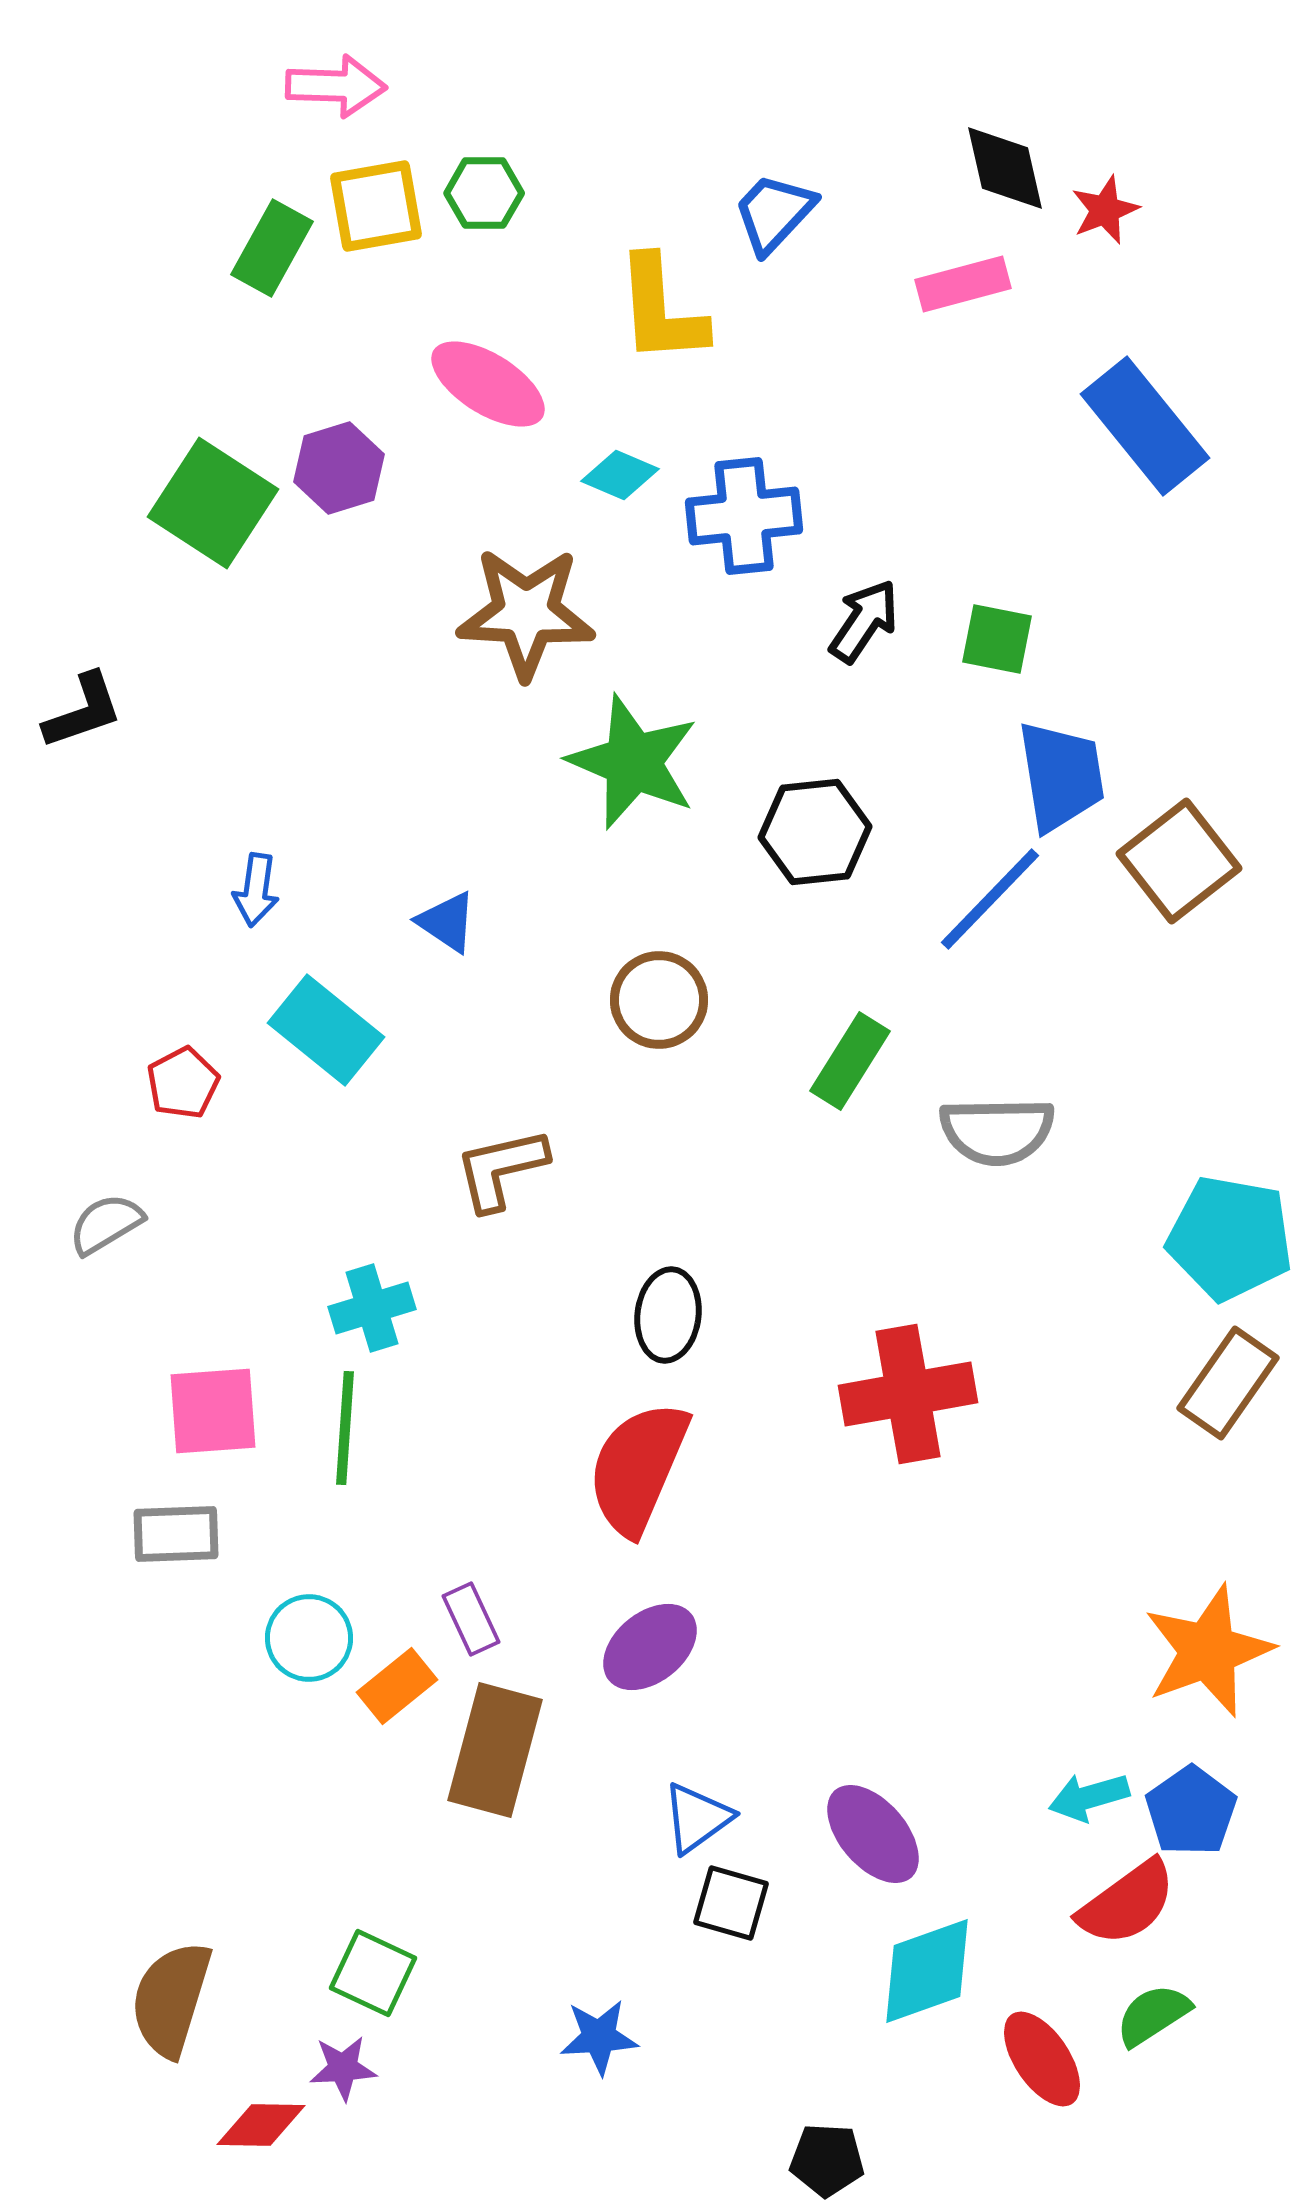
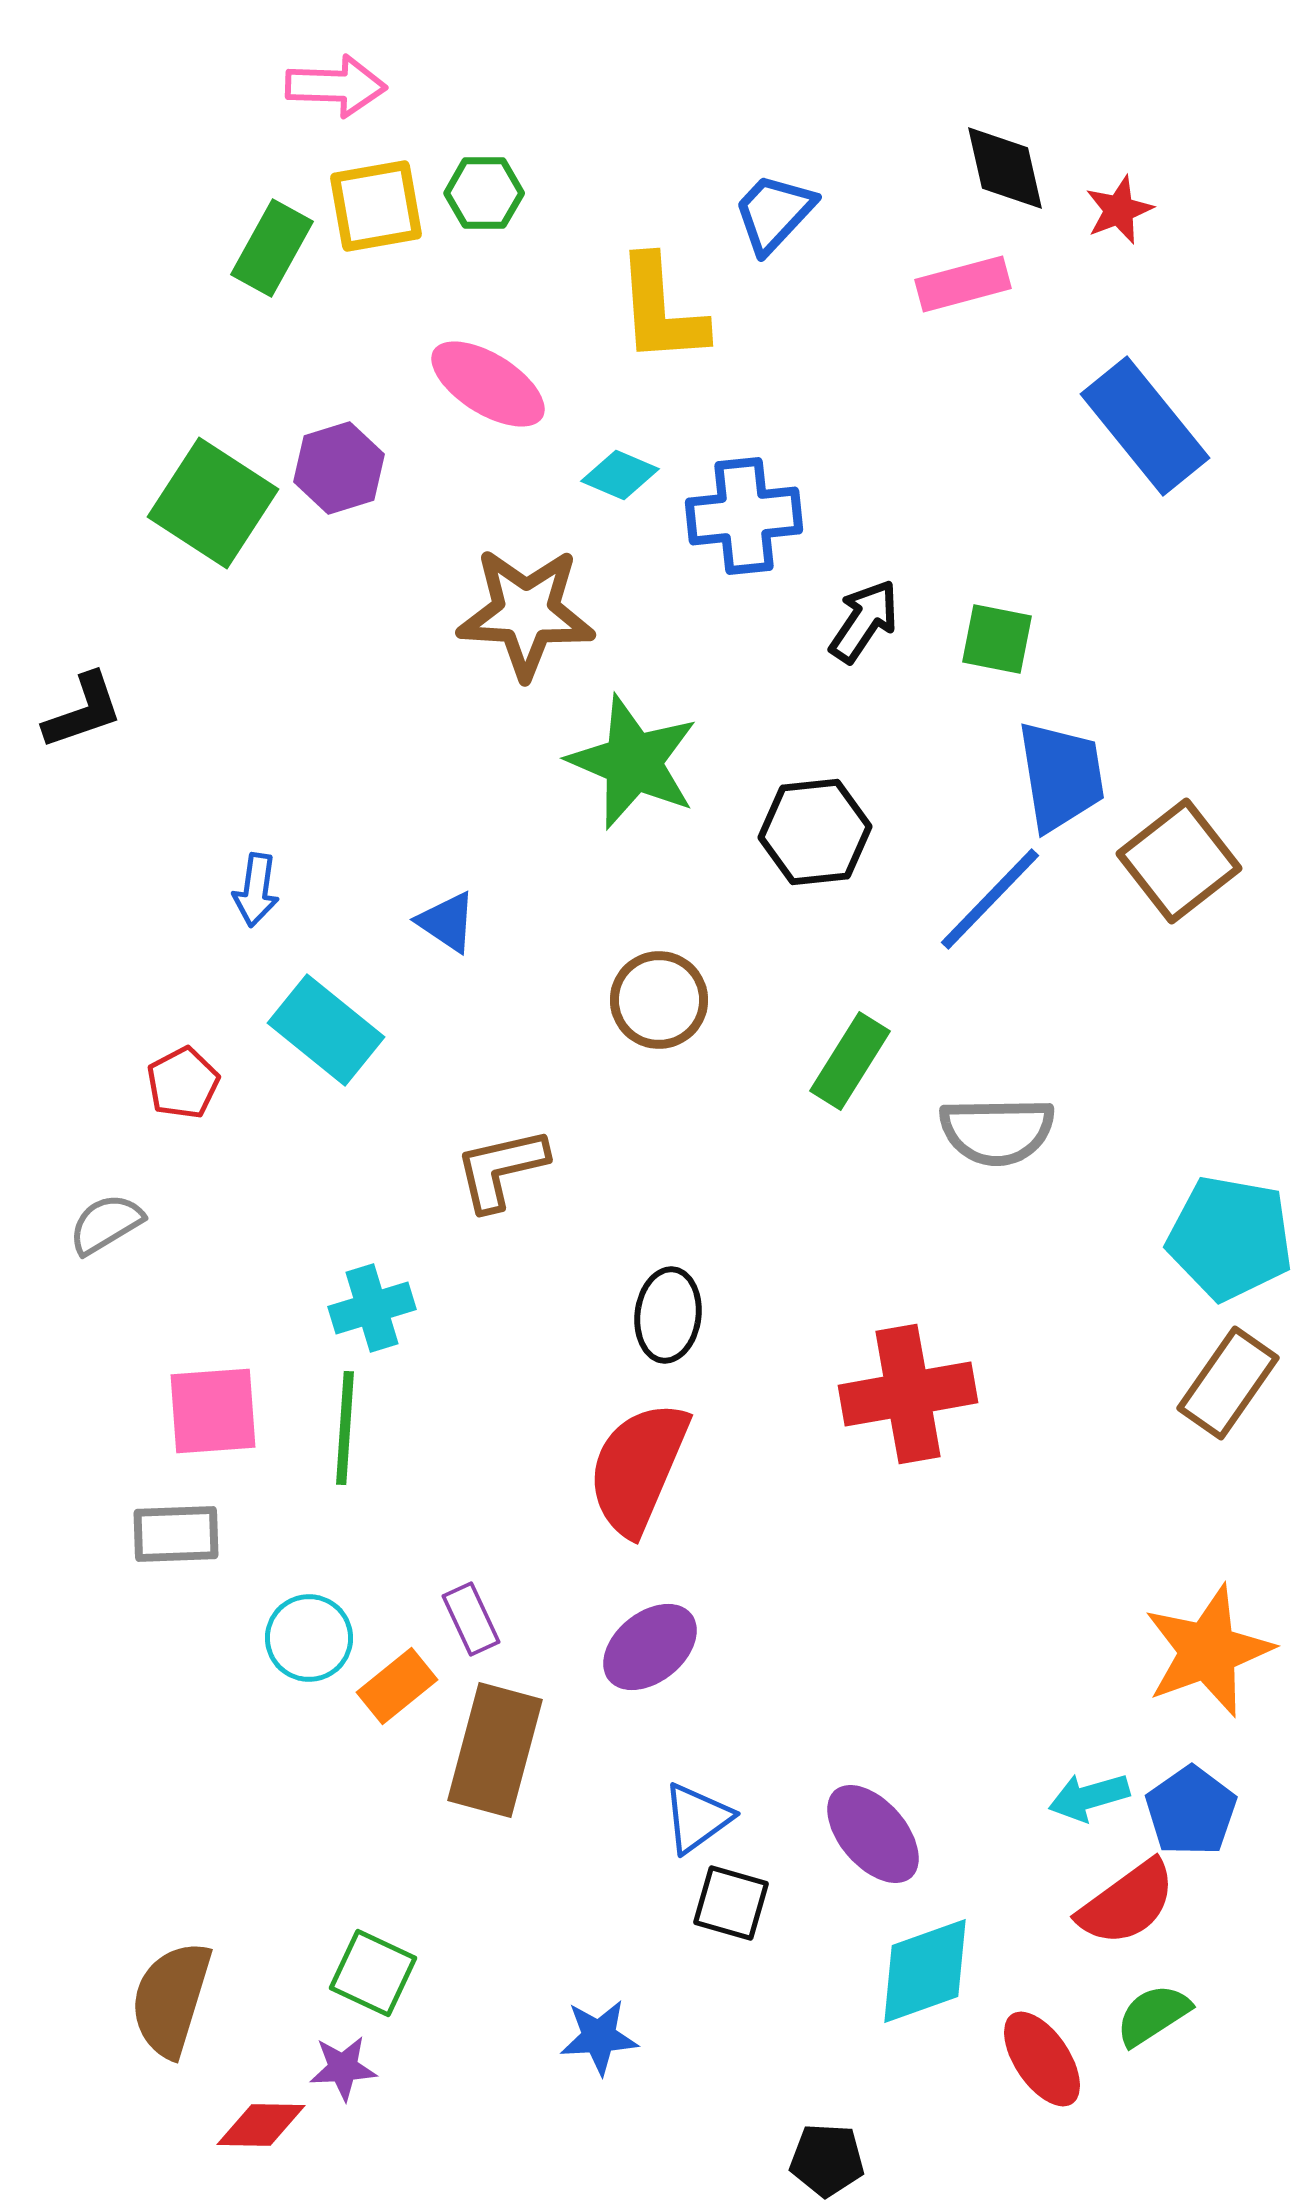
red star at (1105, 210): moved 14 px right
cyan diamond at (927, 1971): moved 2 px left
